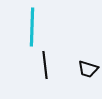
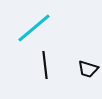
cyan line: moved 2 px right, 1 px down; rotated 48 degrees clockwise
